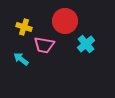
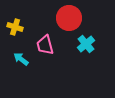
red circle: moved 4 px right, 3 px up
yellow cross: moved 9 px left
pink trapezoid: moved 1 px right; rotated 65 degrees clockwise
